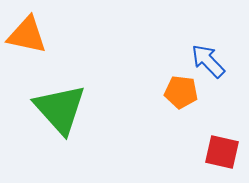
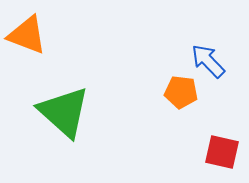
orange triangle: rotated 9 degrees clockwise
green triangle: moved 4 px right, 3 px down; rotated 6 degrees counterclockwise
